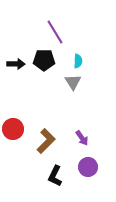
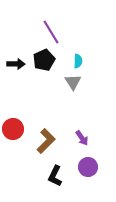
purple line: moved 4 px left
black pentagon: rotated 25 degrees counterclockwise
